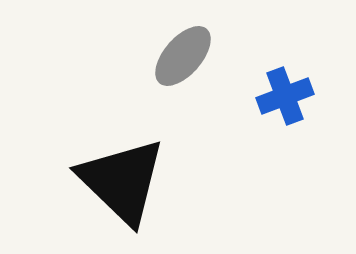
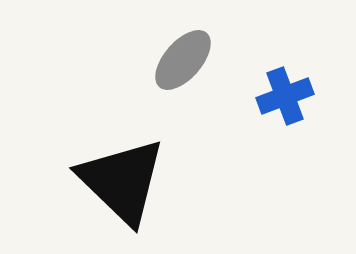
gray ellipse: moved 4 px down
